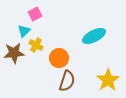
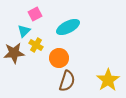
cyan ellipse: moved 26 px left, 9 px up
